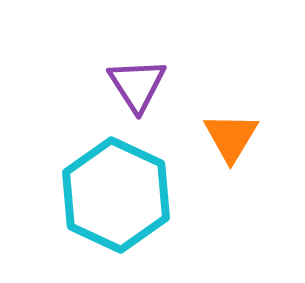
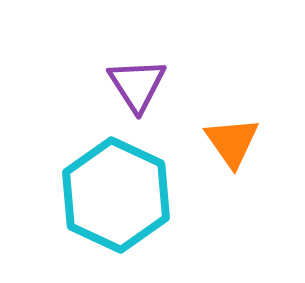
orange triangle: moved 1 px right, 5 px down; rotated 6 degrees counterclockwise
